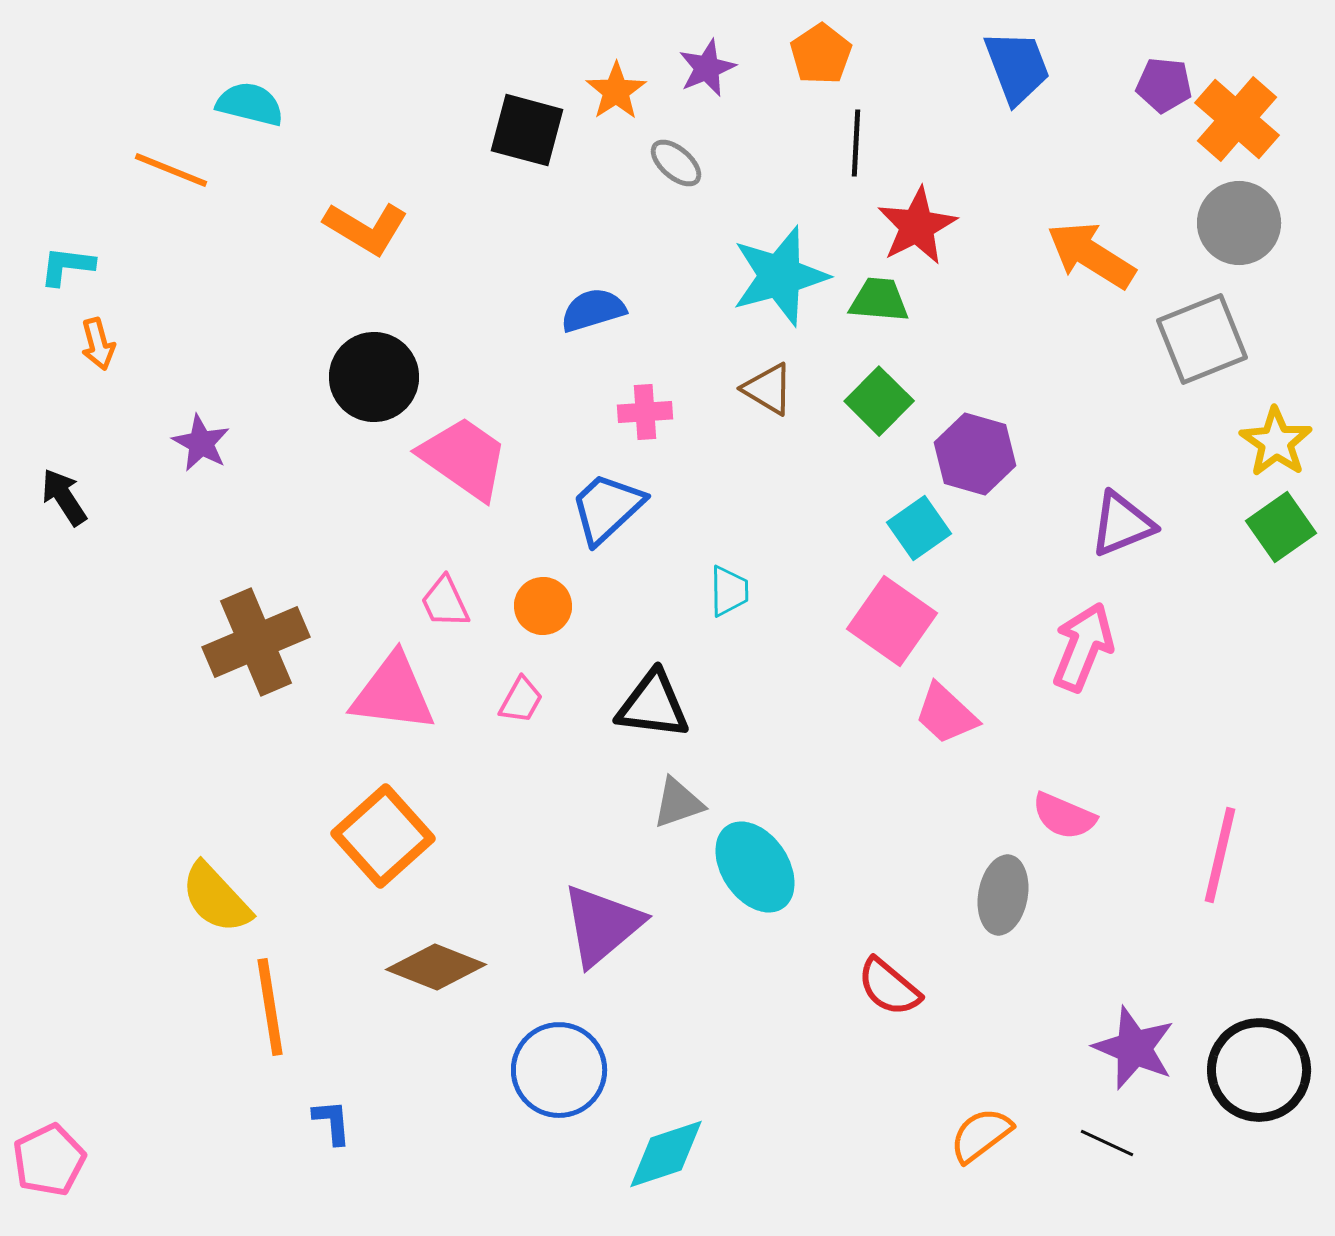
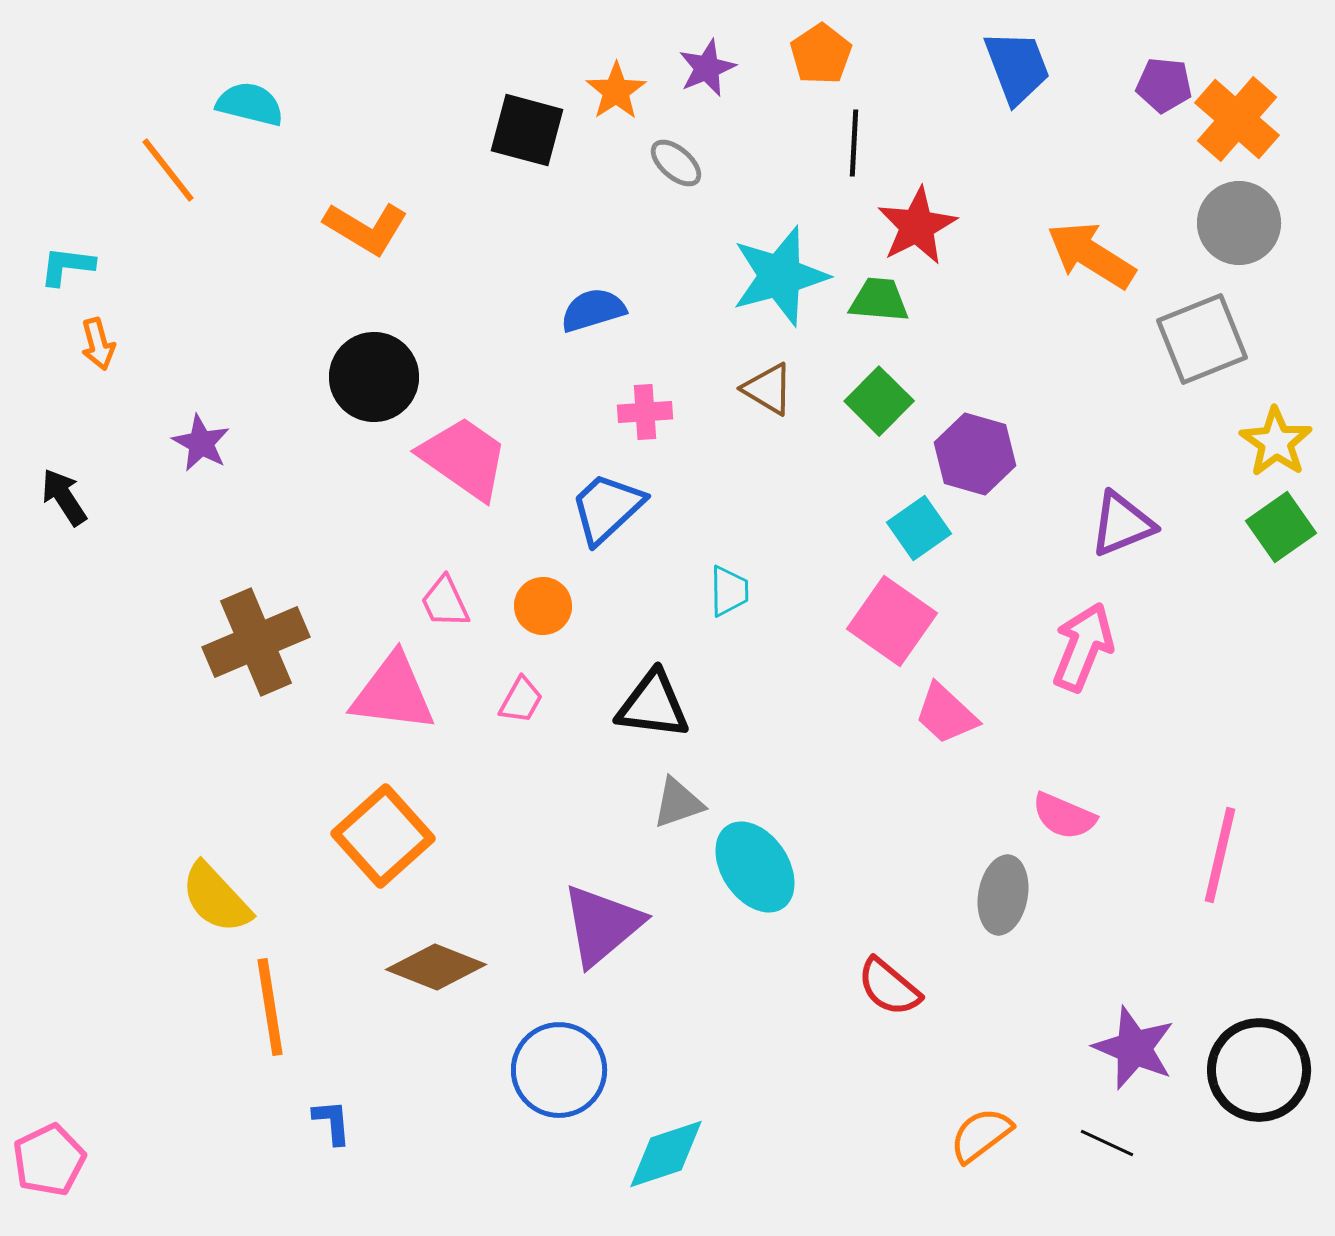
black line at (856, 143): moved 2 px left
orange line at (171, 170): moved 3 px left; rotated 30 degrees clockwise
